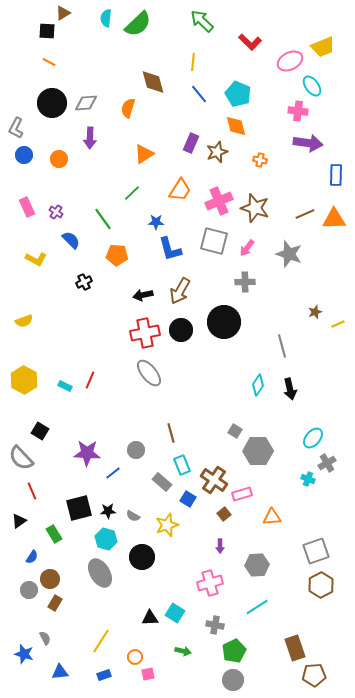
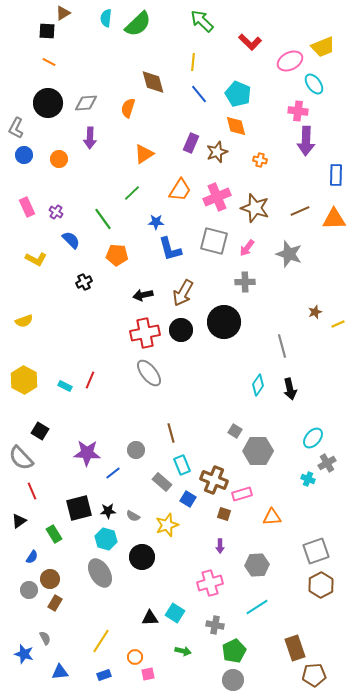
cyan ellipse at (312, 86): moved 2 px right, 2 px up
black circle at (52, 103): moved 4 px left
purple arrow at (308, 143): moved 2 px left, 2 px up; rotated 84 degrees clockwise
pink cross at (219, 201): moved 2 px left, 4 px up
brown line at (305, 214): moved 5 px left, 3 px up
brown arrow at (180, 291): moved 3 px right, 2 px down
brown cross at (214, 480): rotated 12 degrees counterclockwise
brown square at (224, 514): rotated 32 degrees counterclockwise
